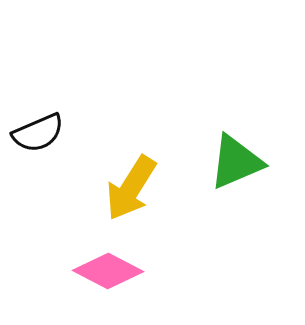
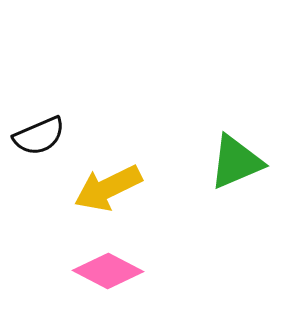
black semicircle: moved 1 px right, 3 px down
yellow arrow: moved 23 px left; rotated 32 degrees clockwise
